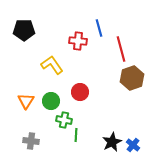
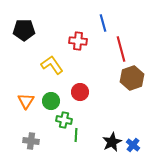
blue line: moved 4 px right, 5 px up
